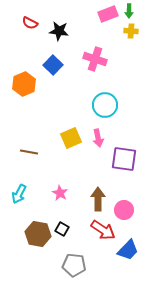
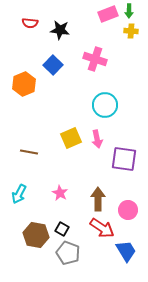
red semicircle: rotated 21 degrees counterclockwise
black star: moved 1 px right, 1 px up
pink arrow: moved 1 px left, 1 px down
pink circle: moved 4 px right
red arrow: moved 1 px left, 2 px up
brown hexagon: moved 2 px left, 1 px down
blue trapezoid: moved 2 px left, 1 px down; rotated 75 degrees counterclockwise
gray pentagon: moved 6 px left, 12 px up; rotated 15 degrees clockwise
